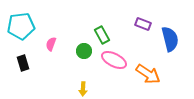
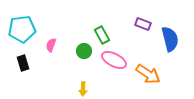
cyan pentagon: moved 1 px right, 3 px down
pink semicircle: moved 1 px down
